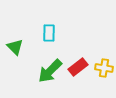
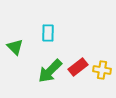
cyan rectangle: moved 1 px left
yellow cross: moved 2 px left, 2 px down
